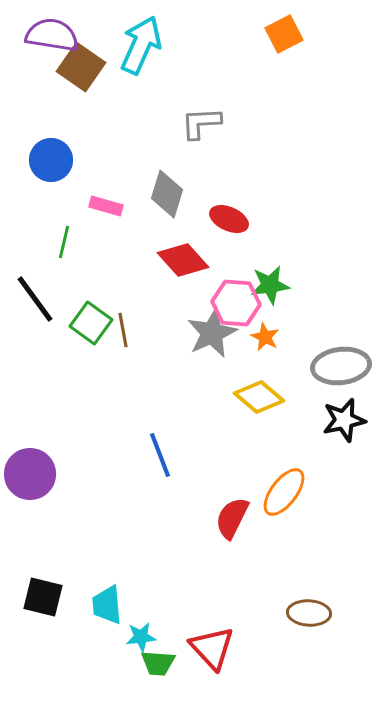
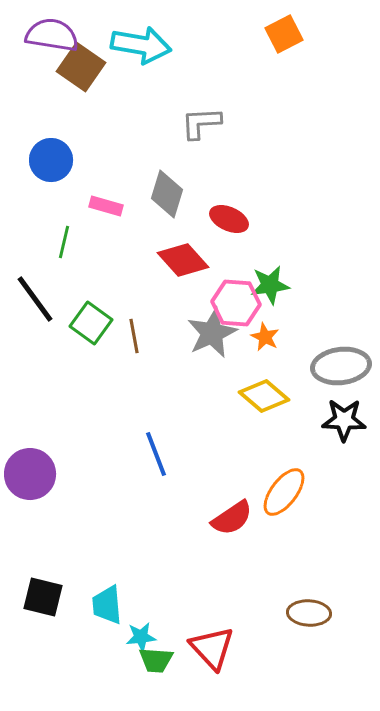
cyan arrow: rotated 76 degrees clockwise
brown line: moved 11 px right, 6 px down
yellow diamond: moved 5 px right, 1 px up
black star: rotated 15 degrees clockwise
blue line: moved 4 px left, 1 px up
red semicircle: rotated 150 degrees counterclockwise
green trapezoid: moved 2 px left, 3 px up
